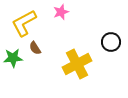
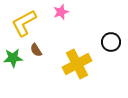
brown semicircle: moved 1 px right, 2 px down
